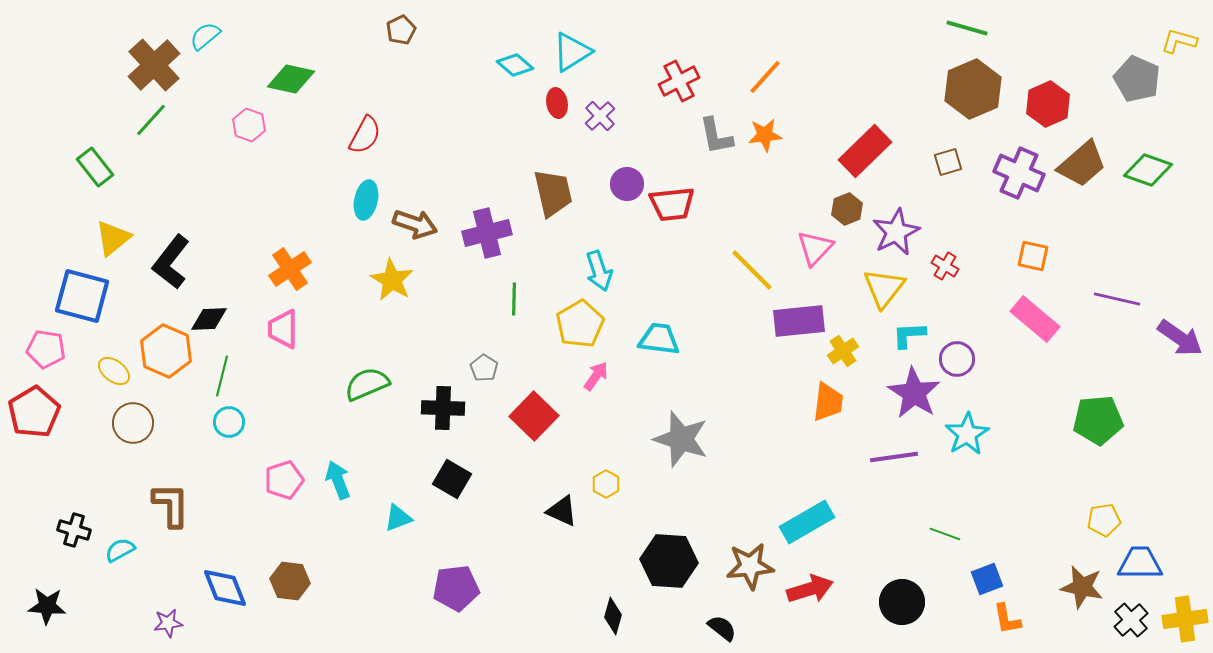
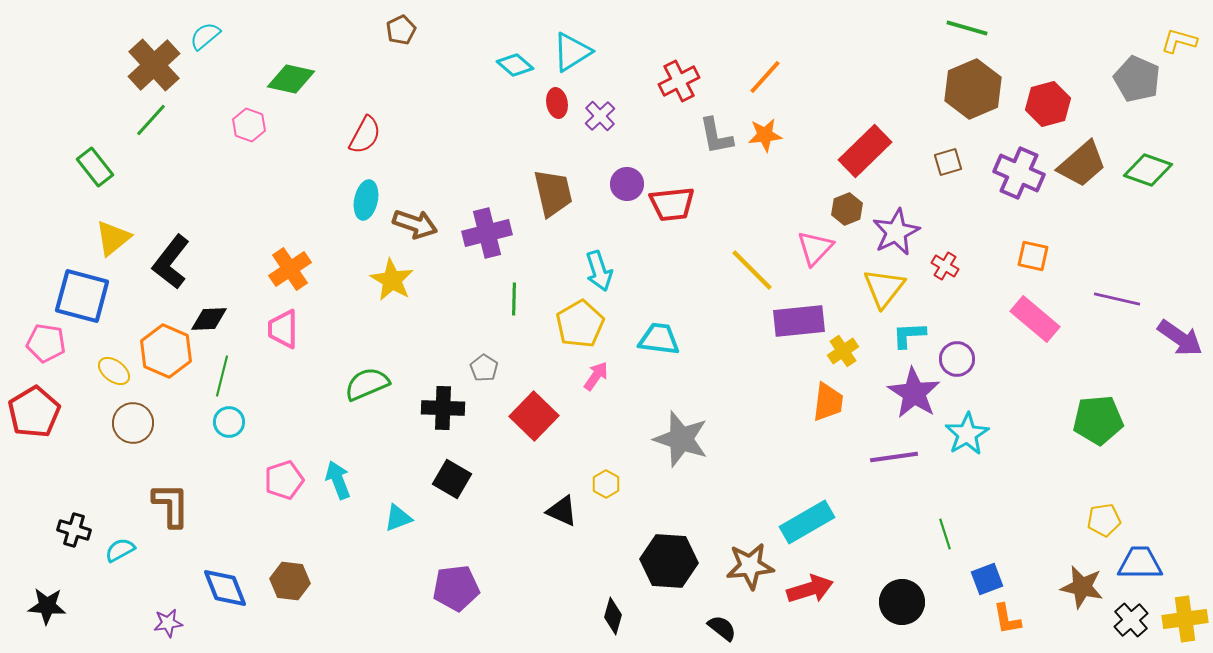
red hexagon at (1048, 104): rotated 9 degrees clockwise
pink pentagon at (46, 349): moved 6 px up
green line at (945, 534): rotated 52 degrees clockwise
